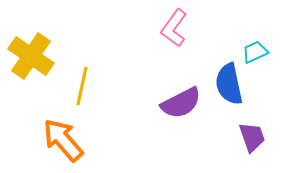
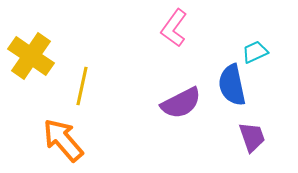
blue semicircle: moved 3 px right, 1 px down
